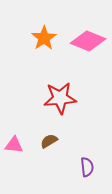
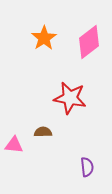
pink diamond: moved 1 px right, 1 px down; rotated 60 degrees counterclockwise
red star: moved 10 px right; rotated 16 degrees clockwise
brown semicircle: moved 6 px left, 9 px up; rotated 30 degrees clockwise
